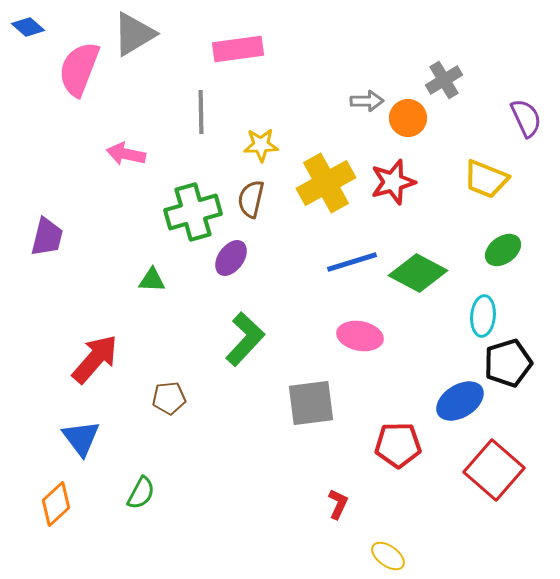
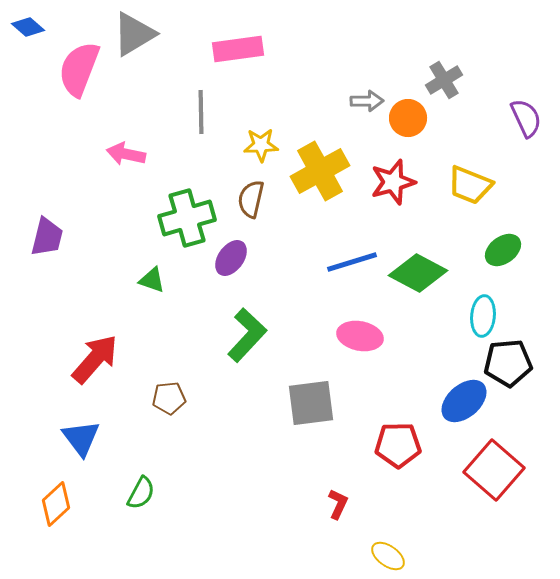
yellow trapezoid: moved 16 px left, 6 px down
yellow cross: moved 6 px left, 12 px up
green cross: moved 6 px left, 6 px down
green triangle: rotated 16 degrees clockwise
green L-shape: moved 2 px right, 4 px up
black pentagon: rotated 12 degrees clockwise
blue ellipse: moved 4 px right; rotated 9 degrees counterclockwise
